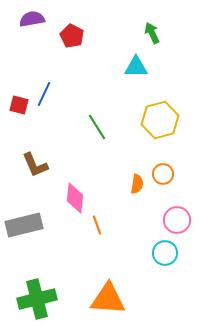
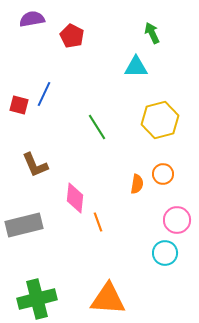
orange line: moved 1 px right, 3 px up
